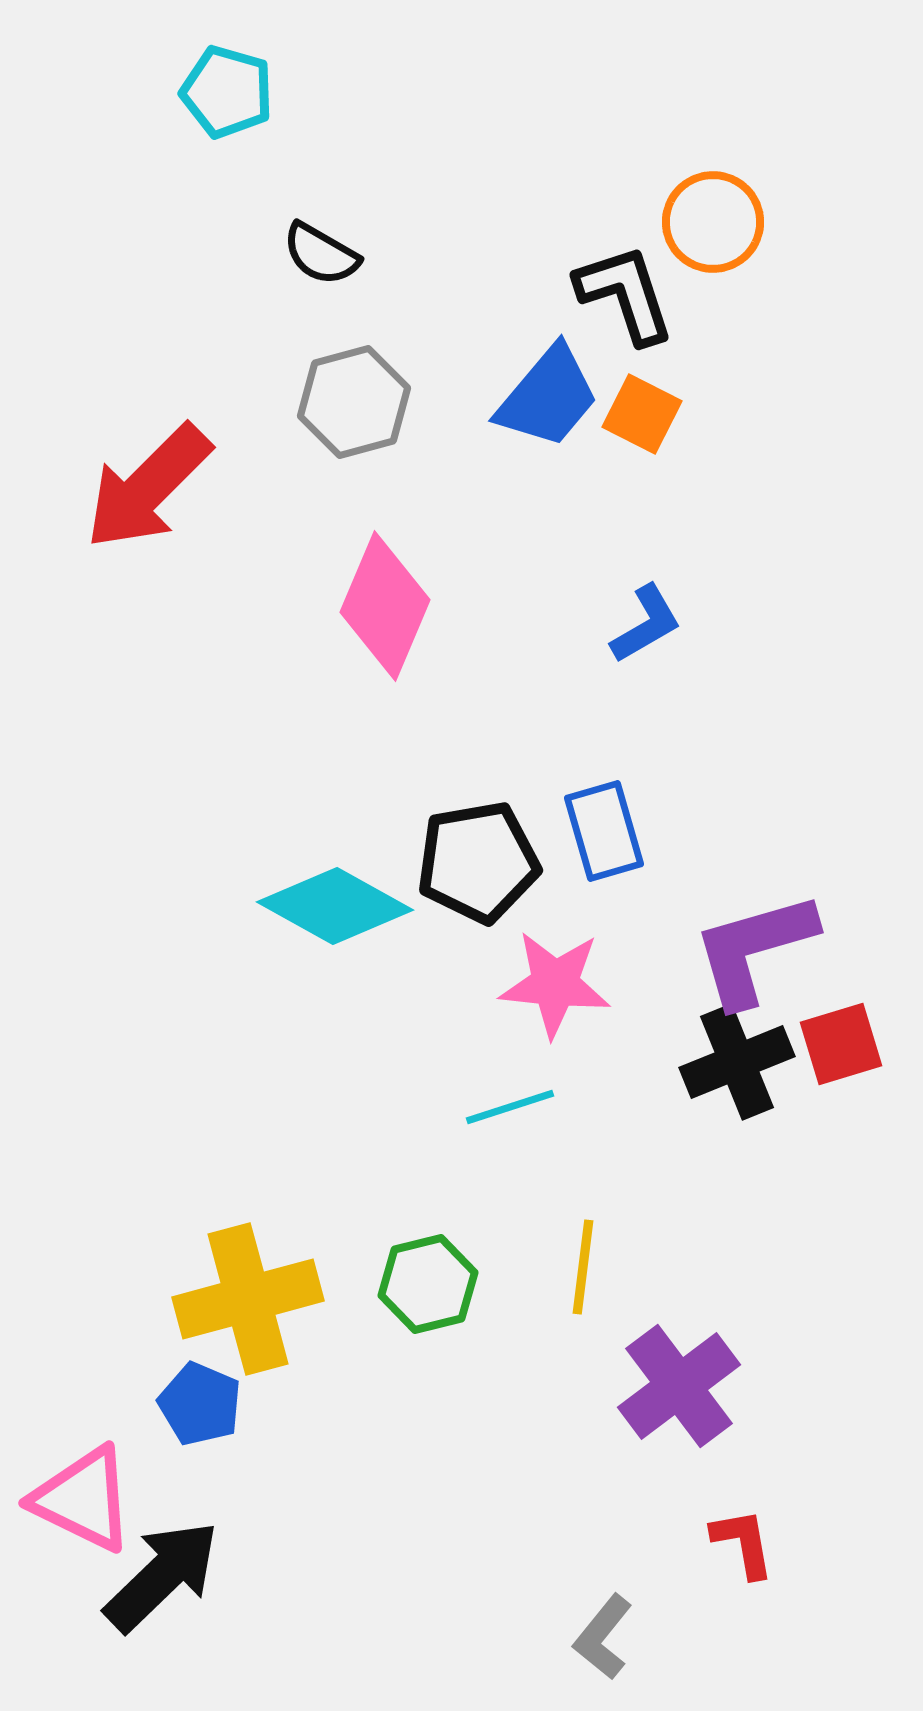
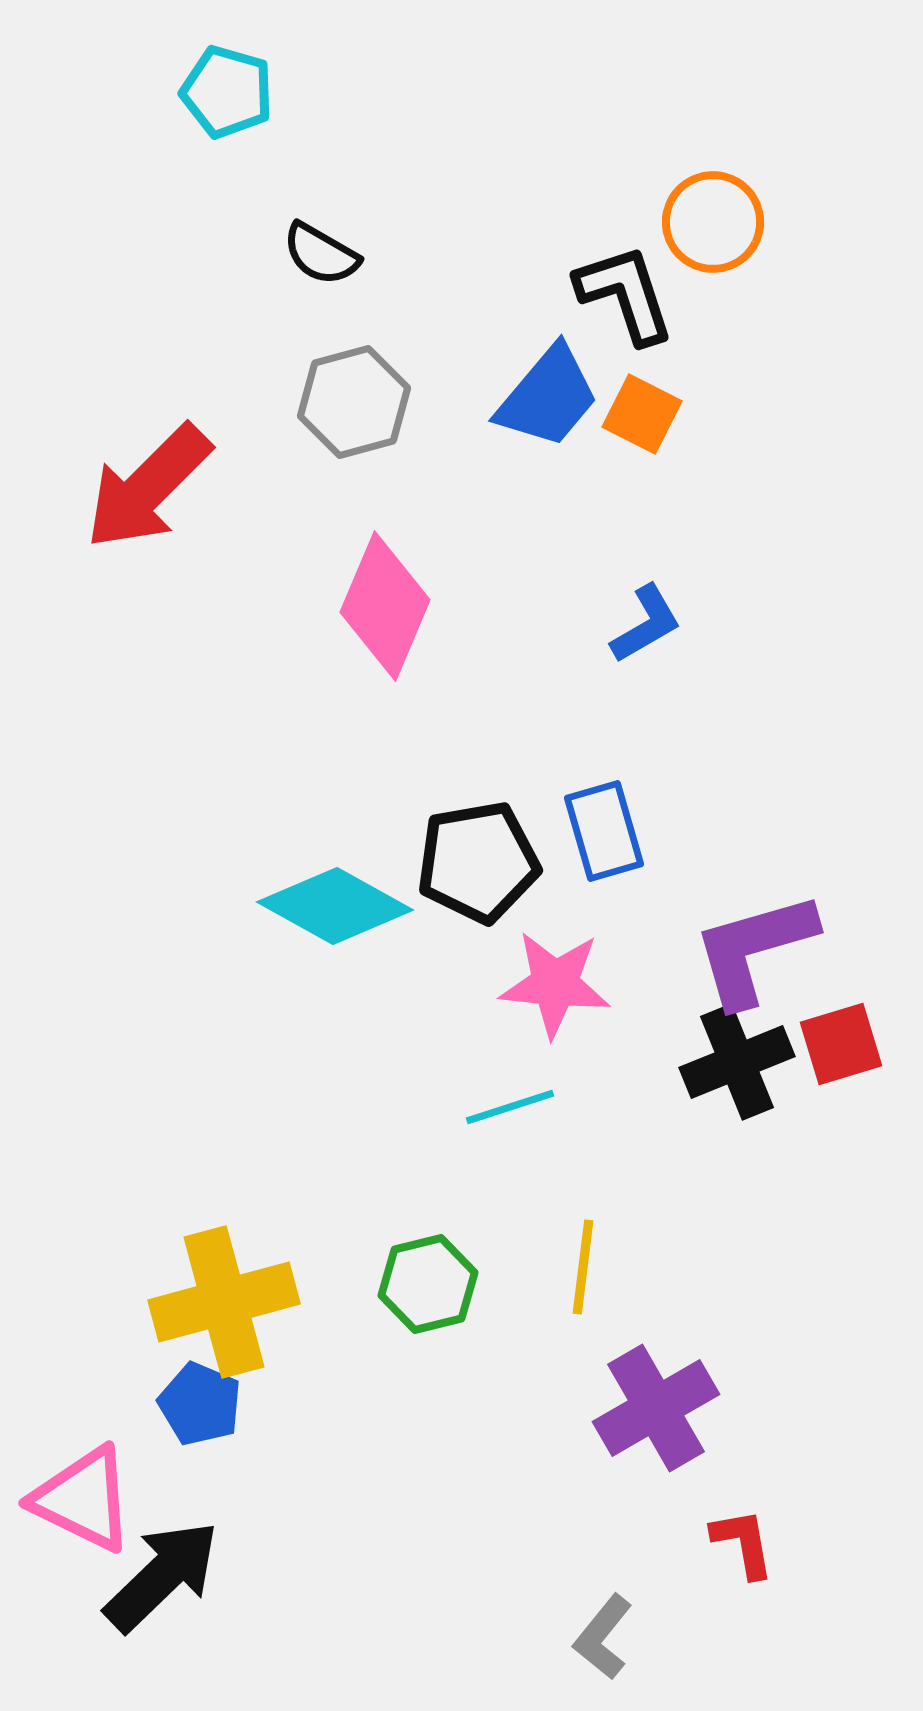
yellow cross: moved 24 px left, 3 px down
purple cross: moved 23 px left, 22 px down; rotated 7 degrees clockwise
